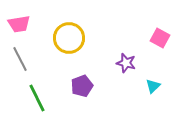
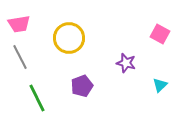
pink square: moved 4 px up
gray line: moved 2 px up
cyan triangle: moved 7 px right, 1 px up
